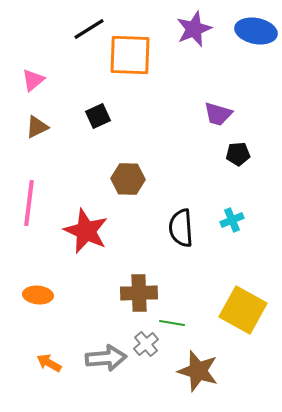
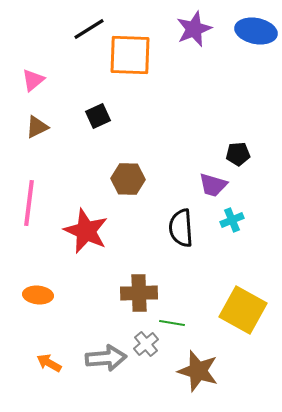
purple trapezoid: moved 5 px left, 71 px down
